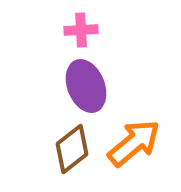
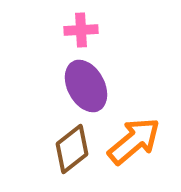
purple ellipse: rotated 6 degrees counterclockwise
orange arrow: moved 2 px up
